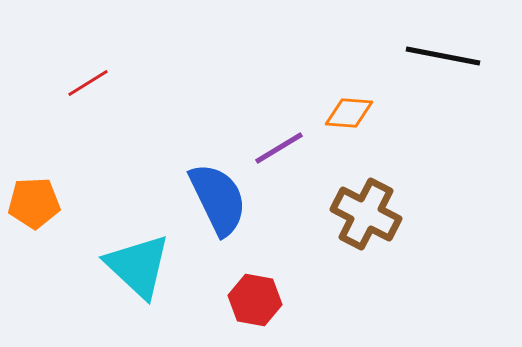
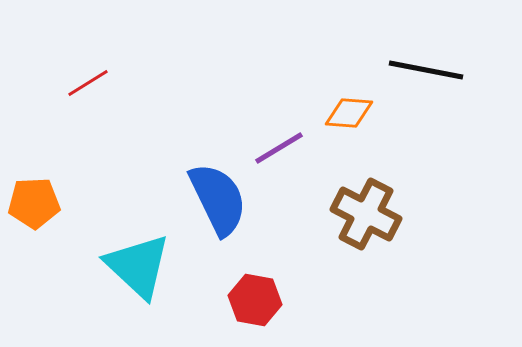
black line: moved 17 px left, 14 px down
